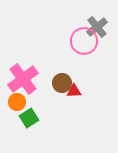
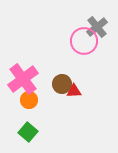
brown circle: moved 1 px down
orange circle: moved 12 px right, 2 px up
green square: moved 1 px left, 14 px down; rotated 18 degrees counterclockwise
